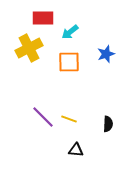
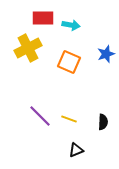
cyan arrow: moved 1 px right, 7 px up; rotated 132 degrees counterclockwise
yellow cross: moved 1 px left
orange square: rotated 25 degrees clockwise
purple line: moved 3 px left, 1 px up
black semicircle: moved 5 px left, 2 px up
black triangle: rotated 28 degrees counterclockwise
